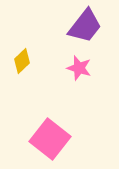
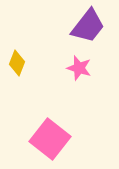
purple trapezoid: moved 3 px right
yellow diamond: moved 5 px left, 2 px down; rotated 25 degrees counterclockwise
